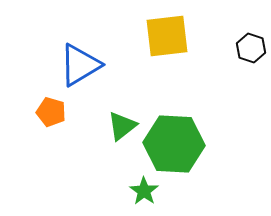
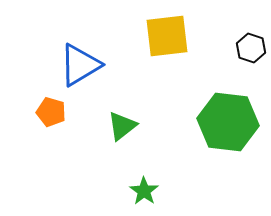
green hexagon: moved 54 px right, 22 px up; rotated 4 degrees clockwise
